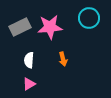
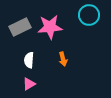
cyan circle: moved 3 px up
